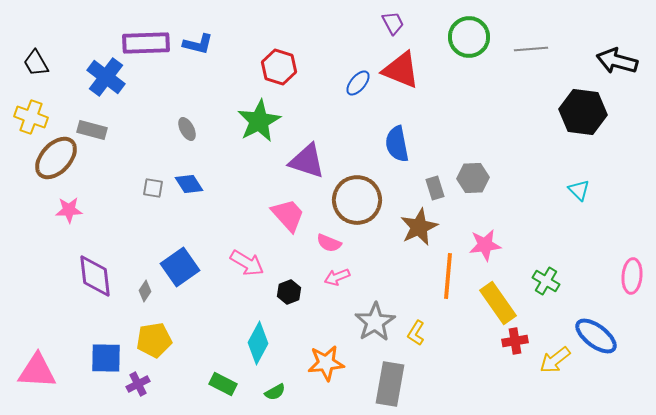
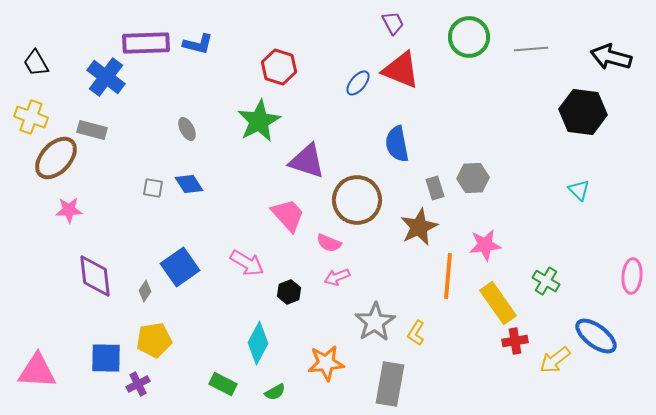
black arrow at (617, 61): moved 6 px left, 4 px up
